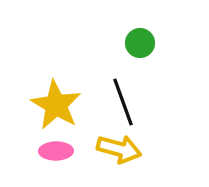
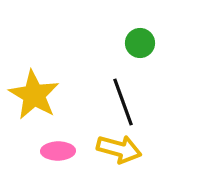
yellow star: moved 22 px left, 10 px up
pink ellipse: moved 2 px right
